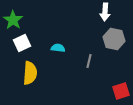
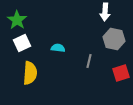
green star: moved 4 px right
red square: moved 18 px up
